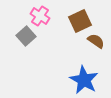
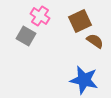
gray square: rotated 18 degrees counterclockwise
brown semicircle: moved 1 px left
blue star: rotated 16 degrees counterclockwise
